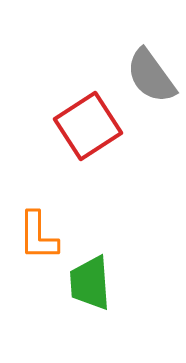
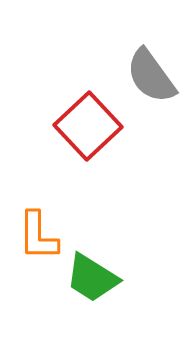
red square: rotated 10 degrees counterclockwise
green trapezoid: moved 2 px right, 5 px up; rotated 54 degrees counterclockwise
